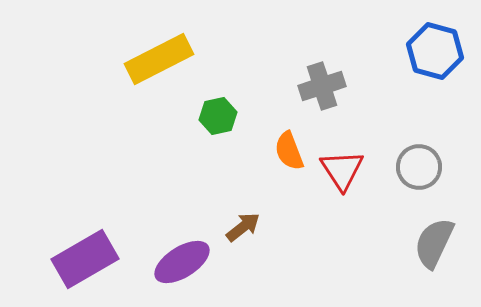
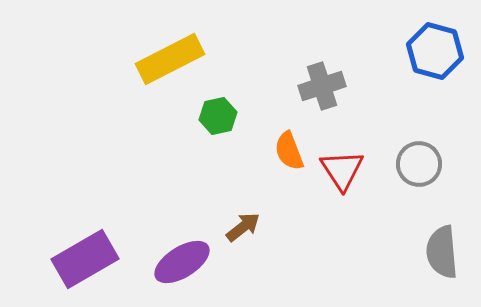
yellow rectangle: moved 11 px right
gray circle: moved 3 px up
gray semicircle: moved 8 px right, 9 px down; rotated 30 degrees counterclockwise
